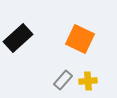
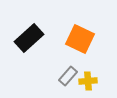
black rectangle: moved 11 px right
gray rectangle: moved 5 px right, 4 px up
